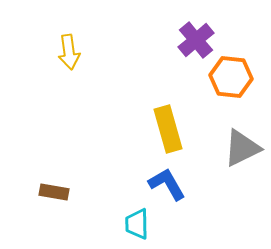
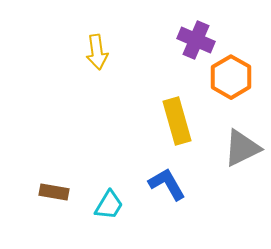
purple cross: rotated 27 degrees counterclockwise
yellow arrow: moved 28 px right
orange hexagon: rotated 24 degrees clockwise
yellow rectangle: moved 9 px right, 8 px up
cyan trapezoid: moved 28 px left, 19 px up; rotated 148 degrees counterclockwise
